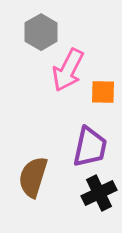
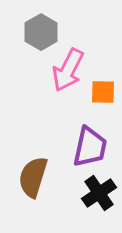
black cross: rotated 8 degrees counterclockwise
